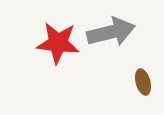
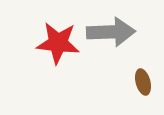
gray arrow: rotated 12 degrees clockwise
